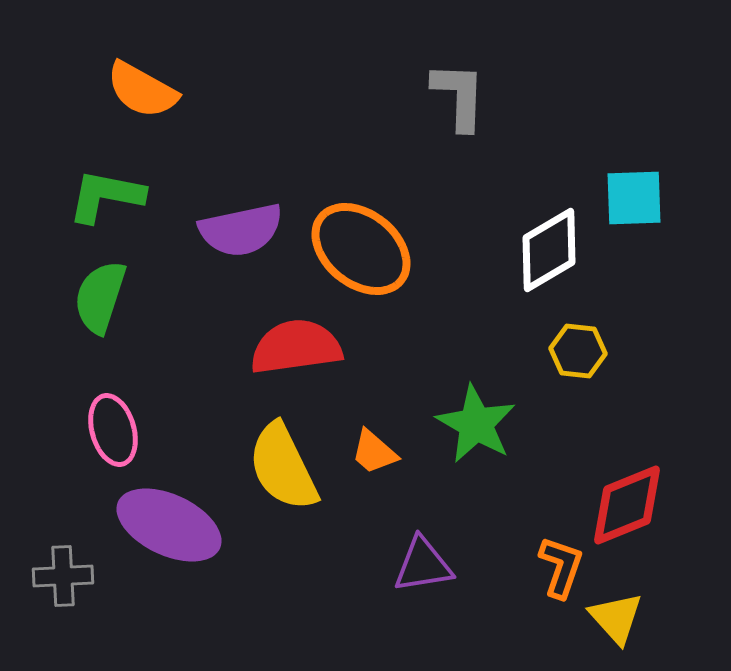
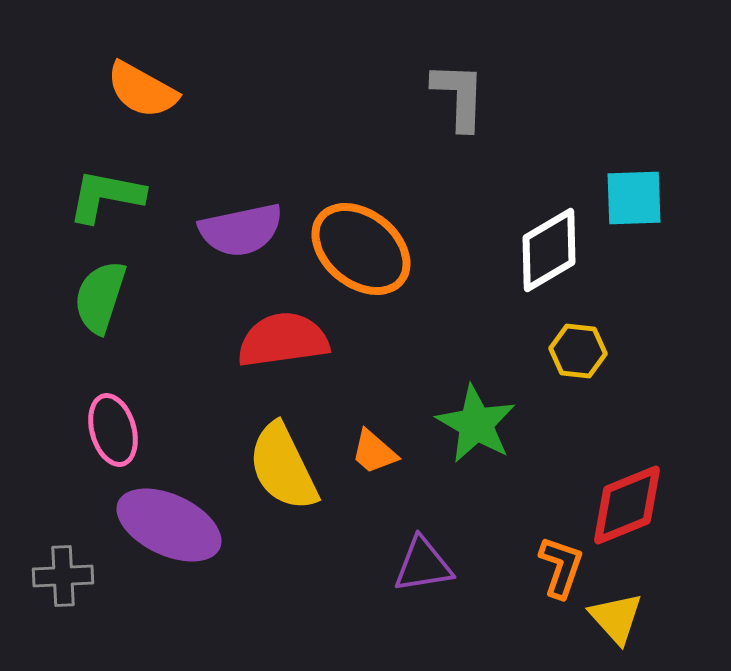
red semicircle: moved 13 px left, 7 px up
